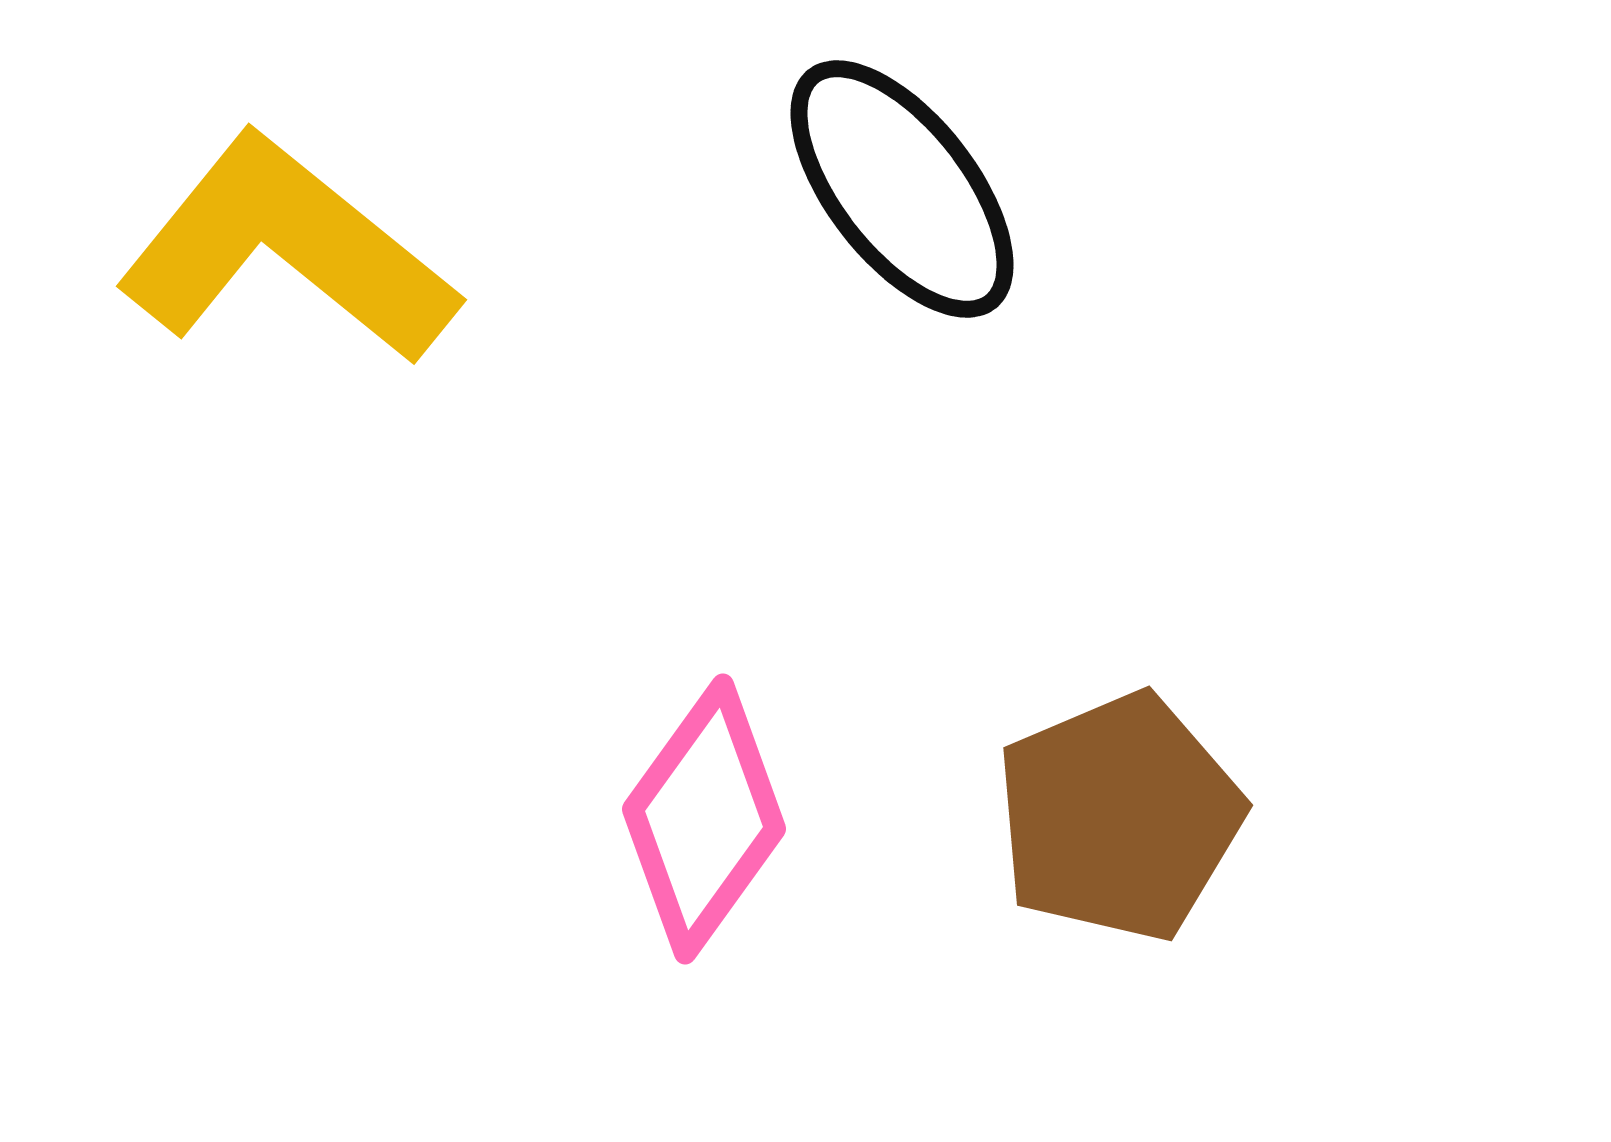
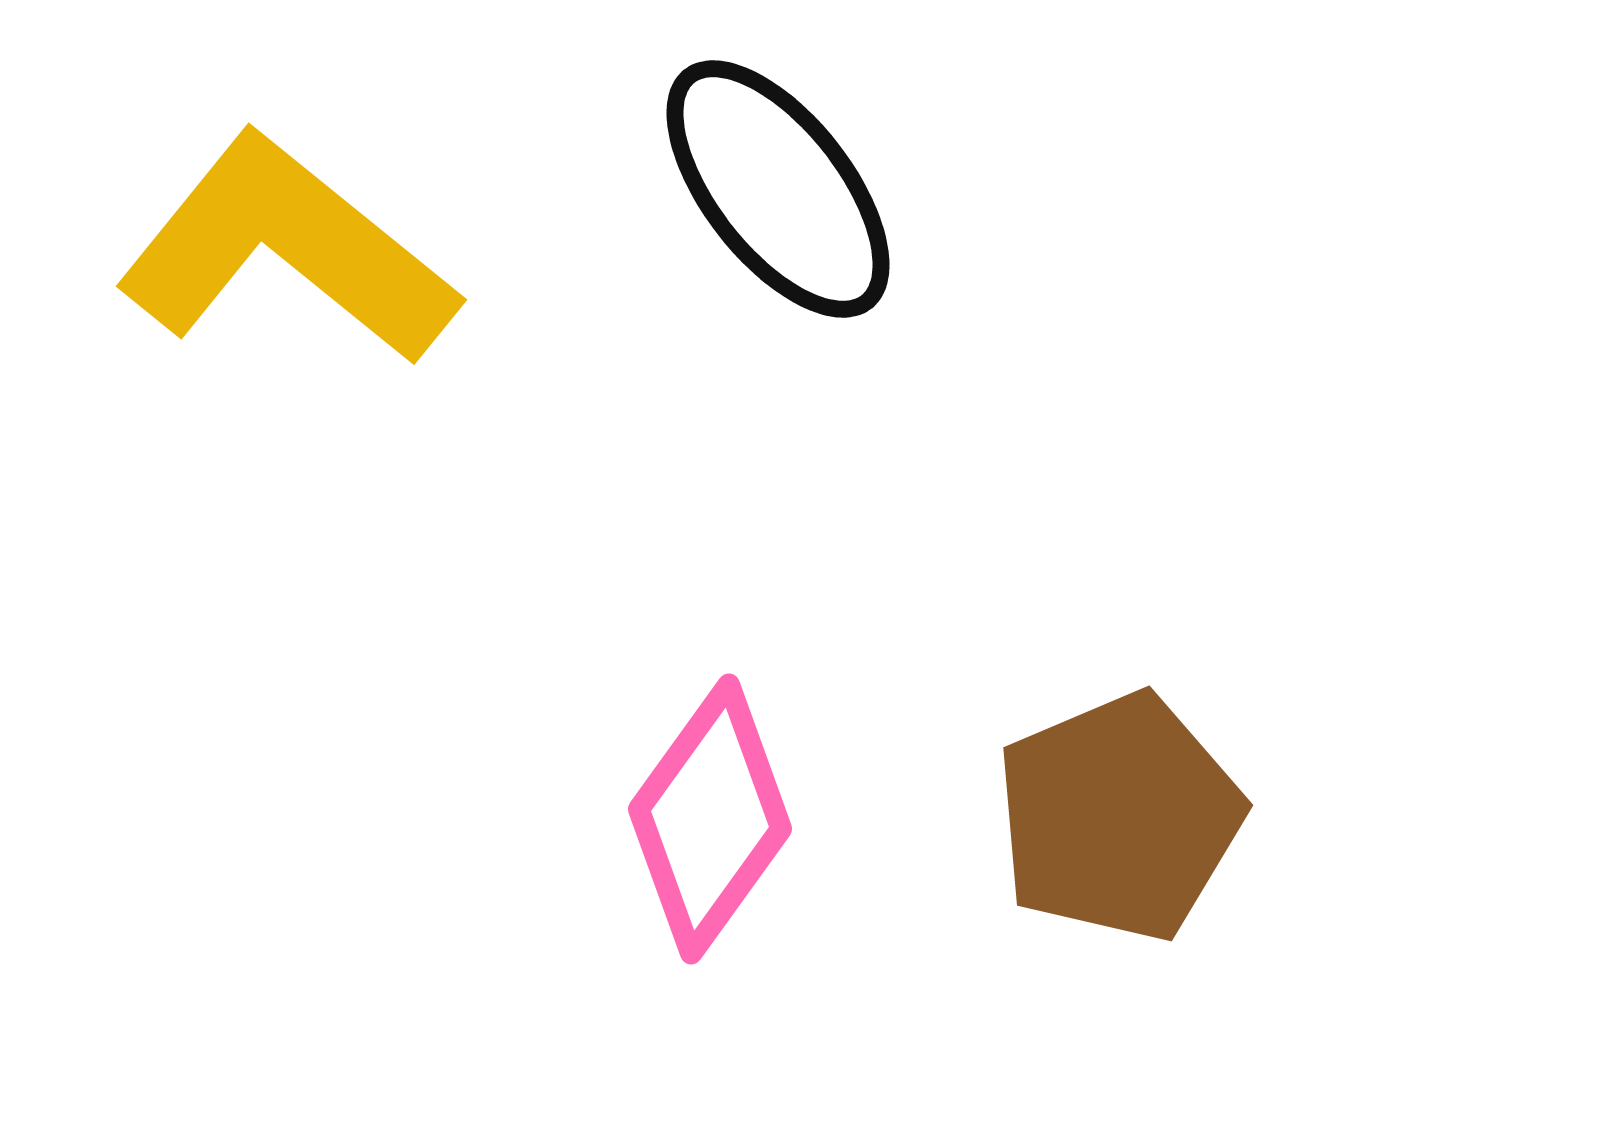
black ellipse: moved 124 px left
pink diamond: moved 6 px right
